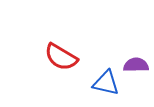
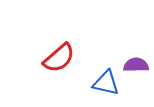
red semicircle: moved 2 px left, 1 px down; rotated 72 degrees counterclockwise
